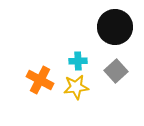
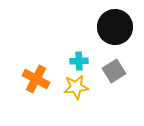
cyan cross: moved 1 px right
gray square: moved 2 px left; rotated 10 degrees clockwise
orange cross: moved 4 px left, 1 px up
